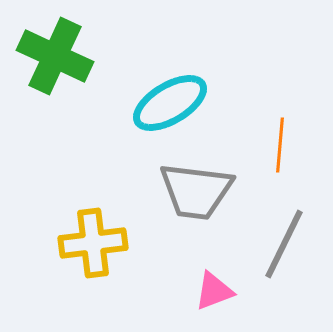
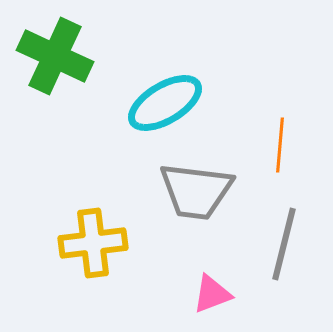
cyan ellipse: moved 5 px left
gray line: rotated 12 degrees counterclockwise
pink triangle: moved 2 px left, 3 px down
